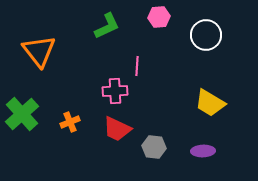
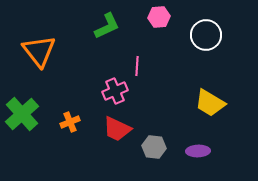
pink cross: rotated 20 degrees counterclockwise
purple ellipse: moved 5 px left
